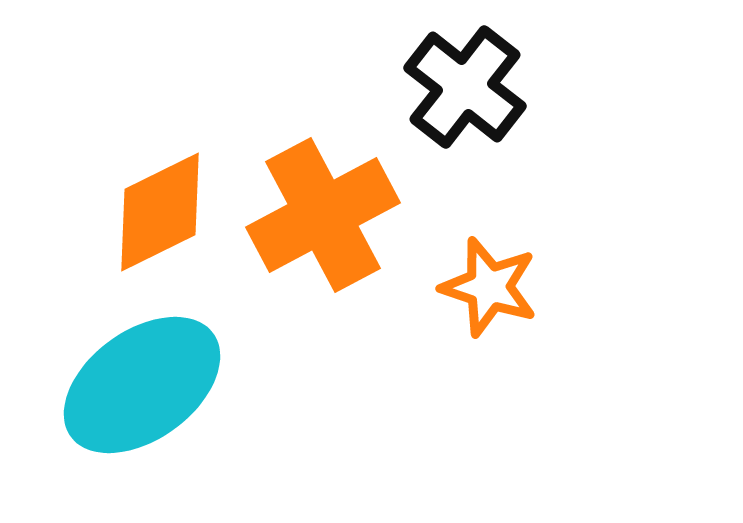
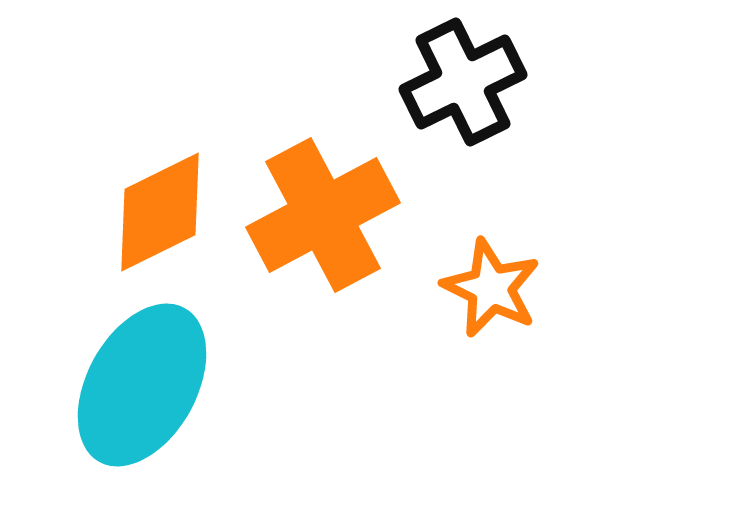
black cross: moved 2 px left, 5 px up; rotated 26 degrees clockwise
orange star: moved 2 px right, 1 px down; rotated 8 degrees clockwise
cyan ellipse: rotated 25 degrees counterclockwise
